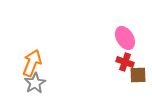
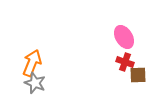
pink ellipse: moved 1 px left, 1 px up
gray star: rotated 20 degrees counterclockwise
